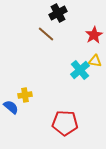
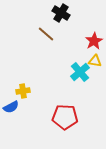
black cross: moved 3 px right; rotated 30 degrees counterclockwise
red star: moved 6 px down
cyan cross: moved 2 px down
yellow cross: moved 2 px left, 4 px up
blue semicircle: rotated 112 degrees clockwise
red pentagon: moved 6 px up
